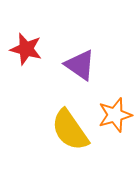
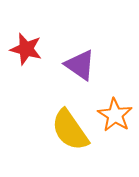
orange star: rotated 24 degrees counterclockwise
